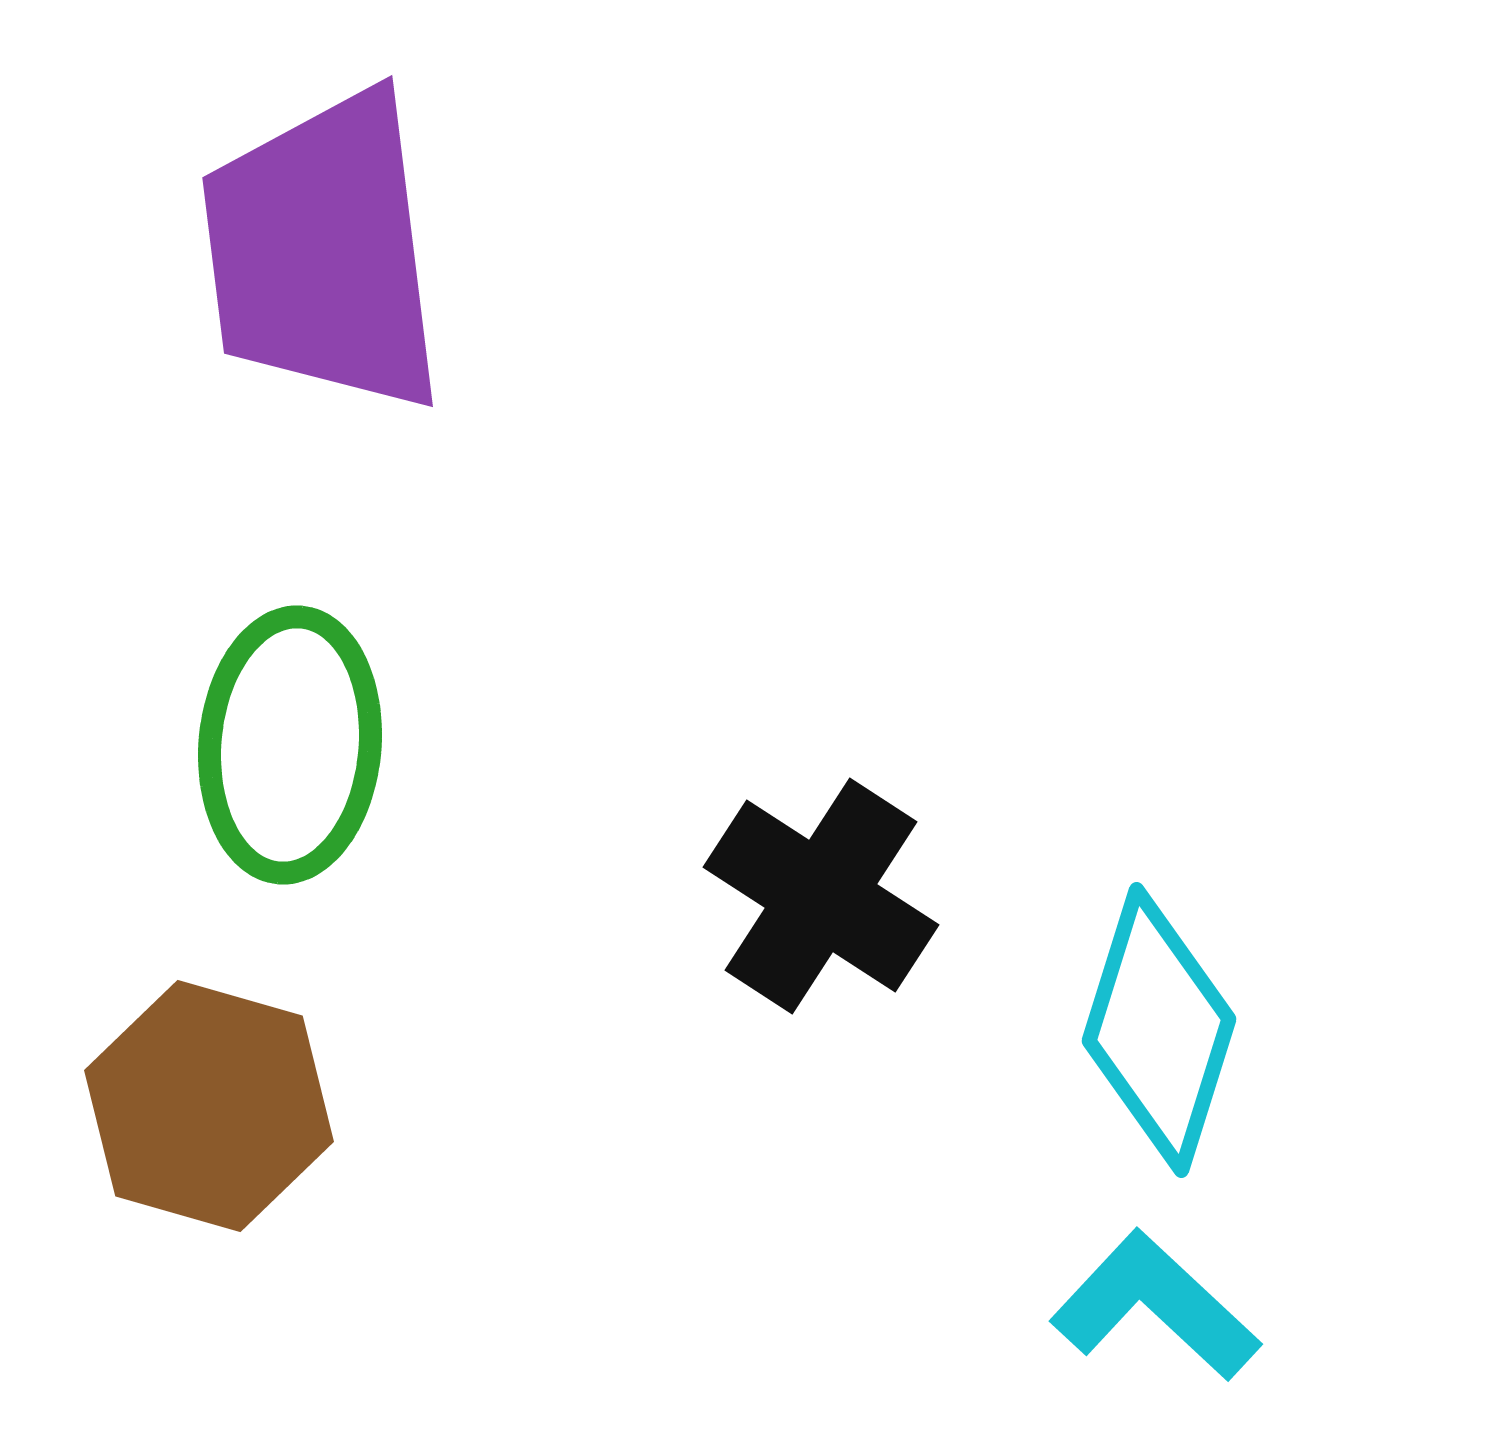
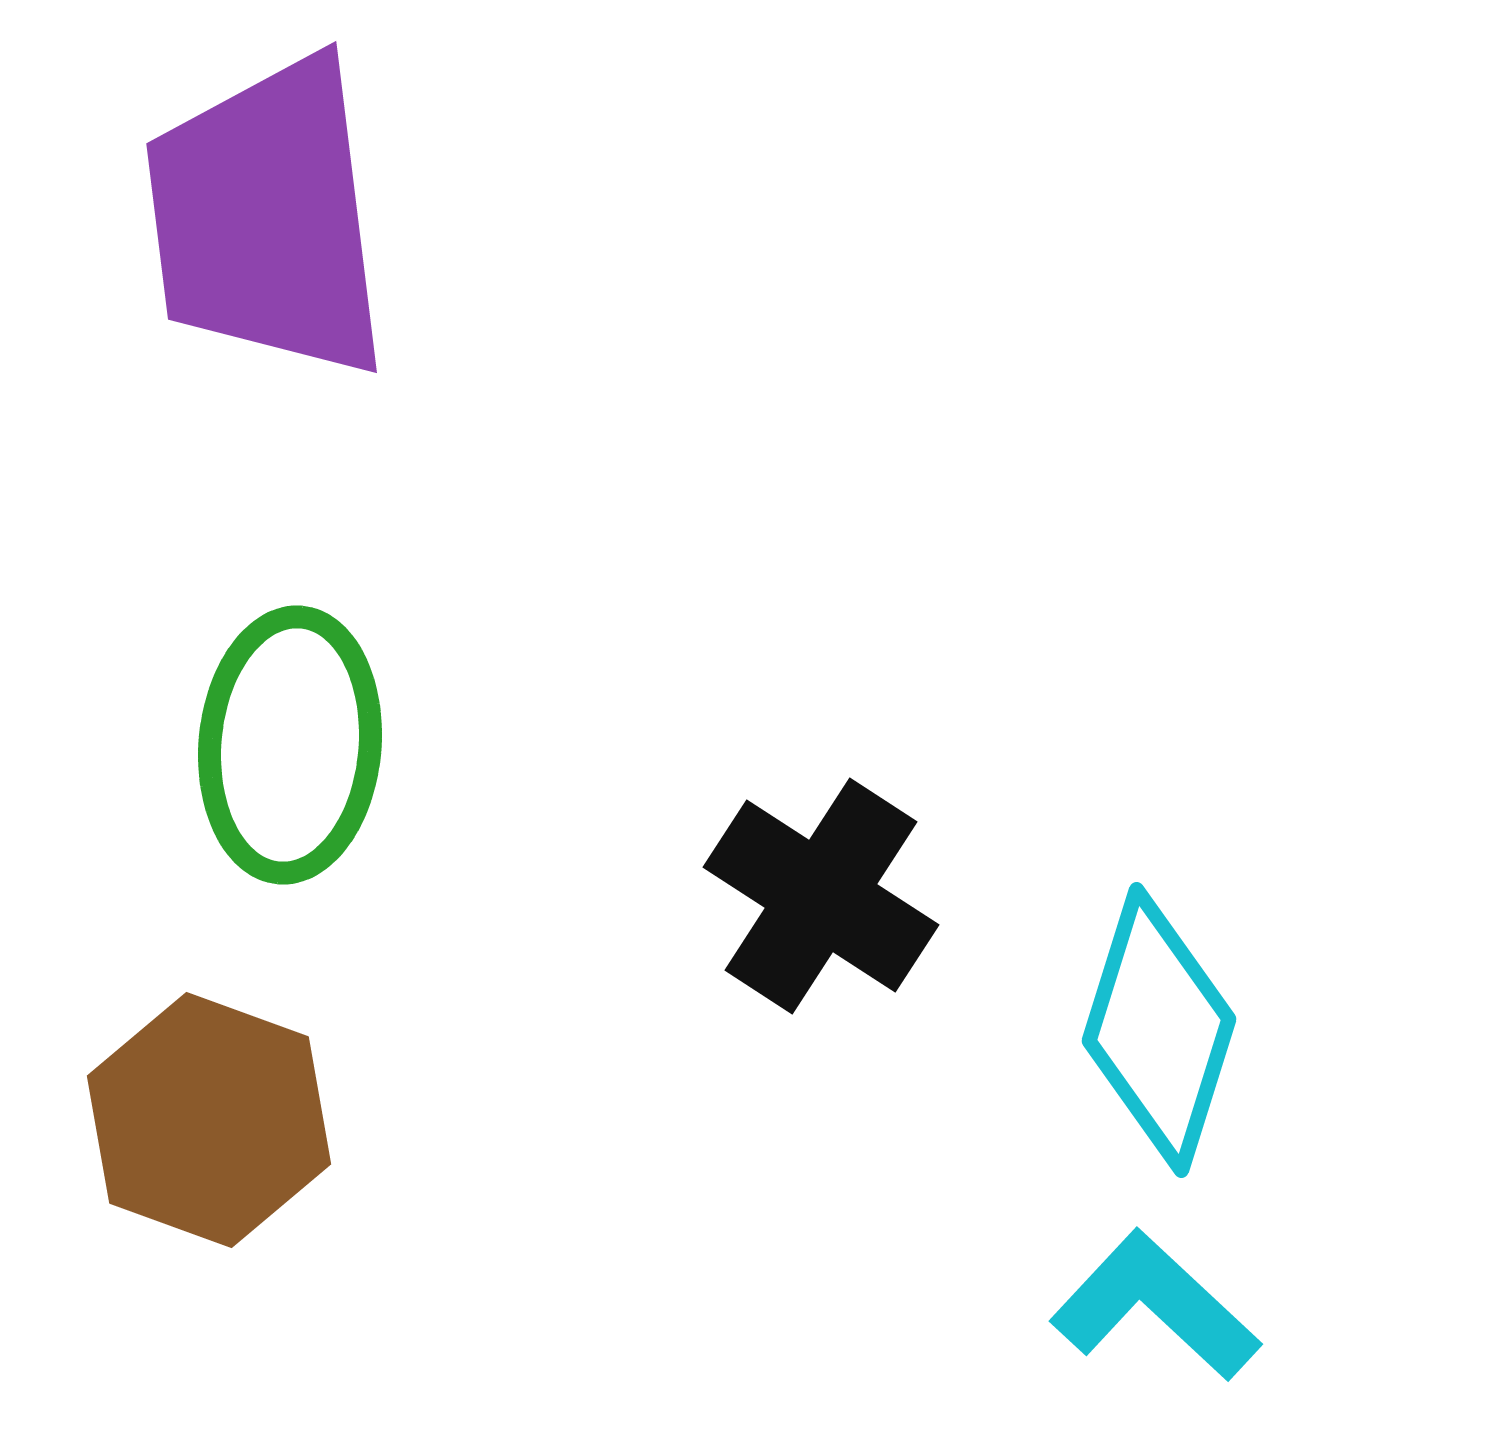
purple trapezoid: moved 56 px left, 34 px up
brown hexagon: moved 14 px down; rotated 4 degrees clockwise
